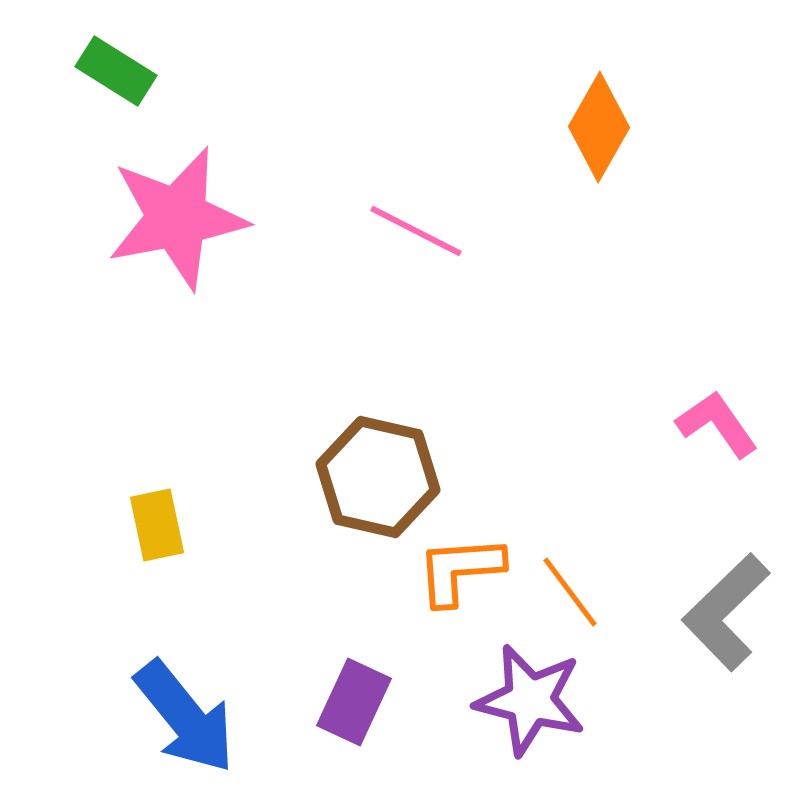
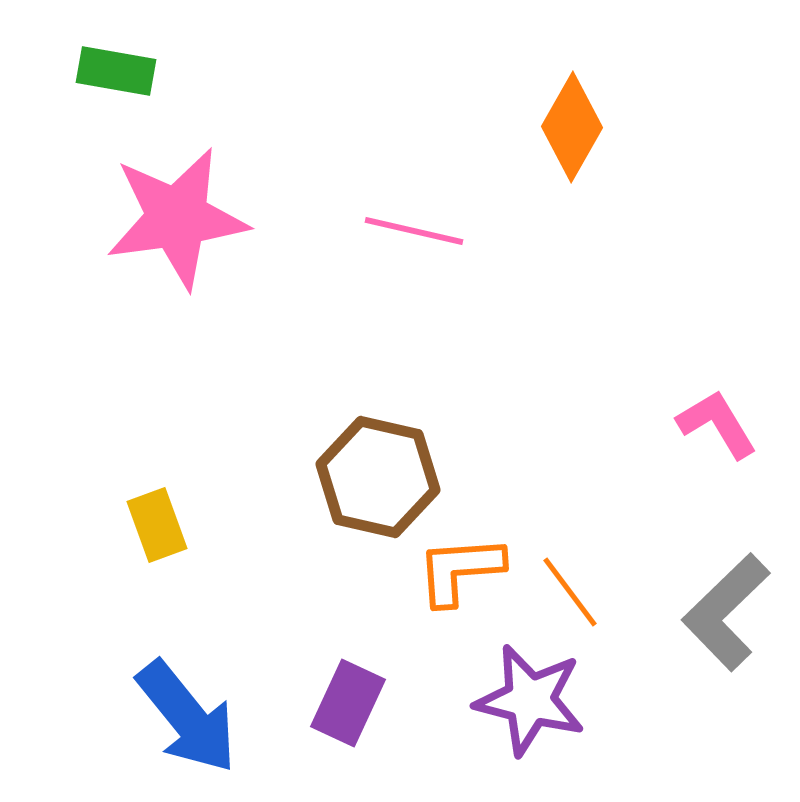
green rectangle: rotated 22 degrees counterclockwise
orange diamond: moved 27 px left
pink star: rotated 3 degrees clockwise
pink line: moved 2 px left; rotated 14 degrees counterclockwise
pink L-shape: rotated 4 degrees clockwise
yellow rectangle: rotated 8 degrees counterclockwise
purple rectangle: moved 6 px left, 1 px down
blue arrow: moved 2 px right
